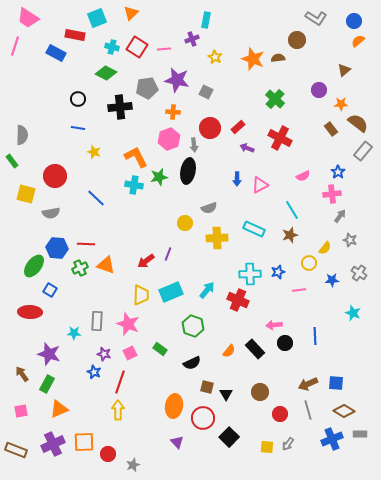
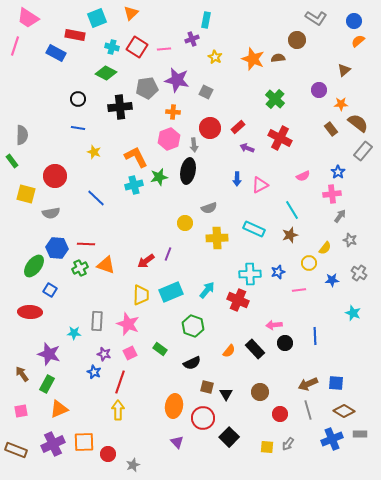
cyan cross at (134, 185): rotated 24 degrees counterclockwise
